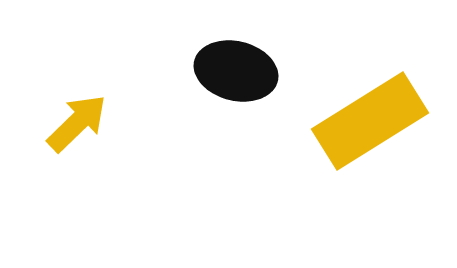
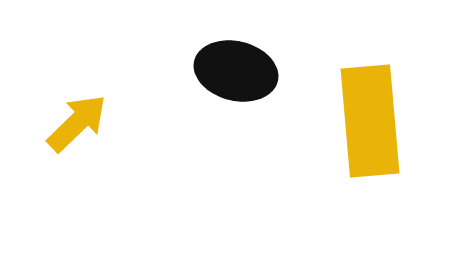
yellow rectangle: rotated 63 degrees counterclockwise
